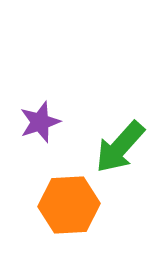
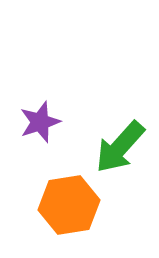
orange hexagon: rotated 6 degrees counterclockwise
